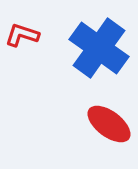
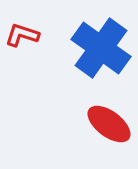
blue cross: moved 2 px right
